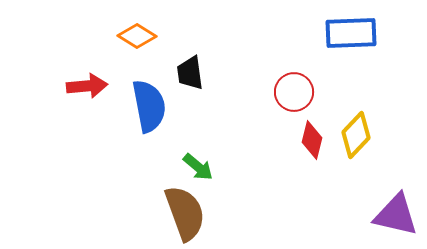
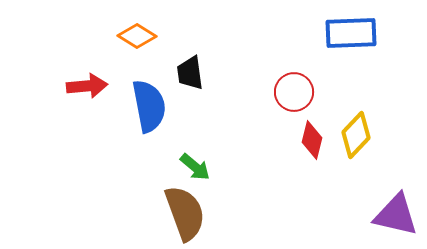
green arrow: moved 3 px left
